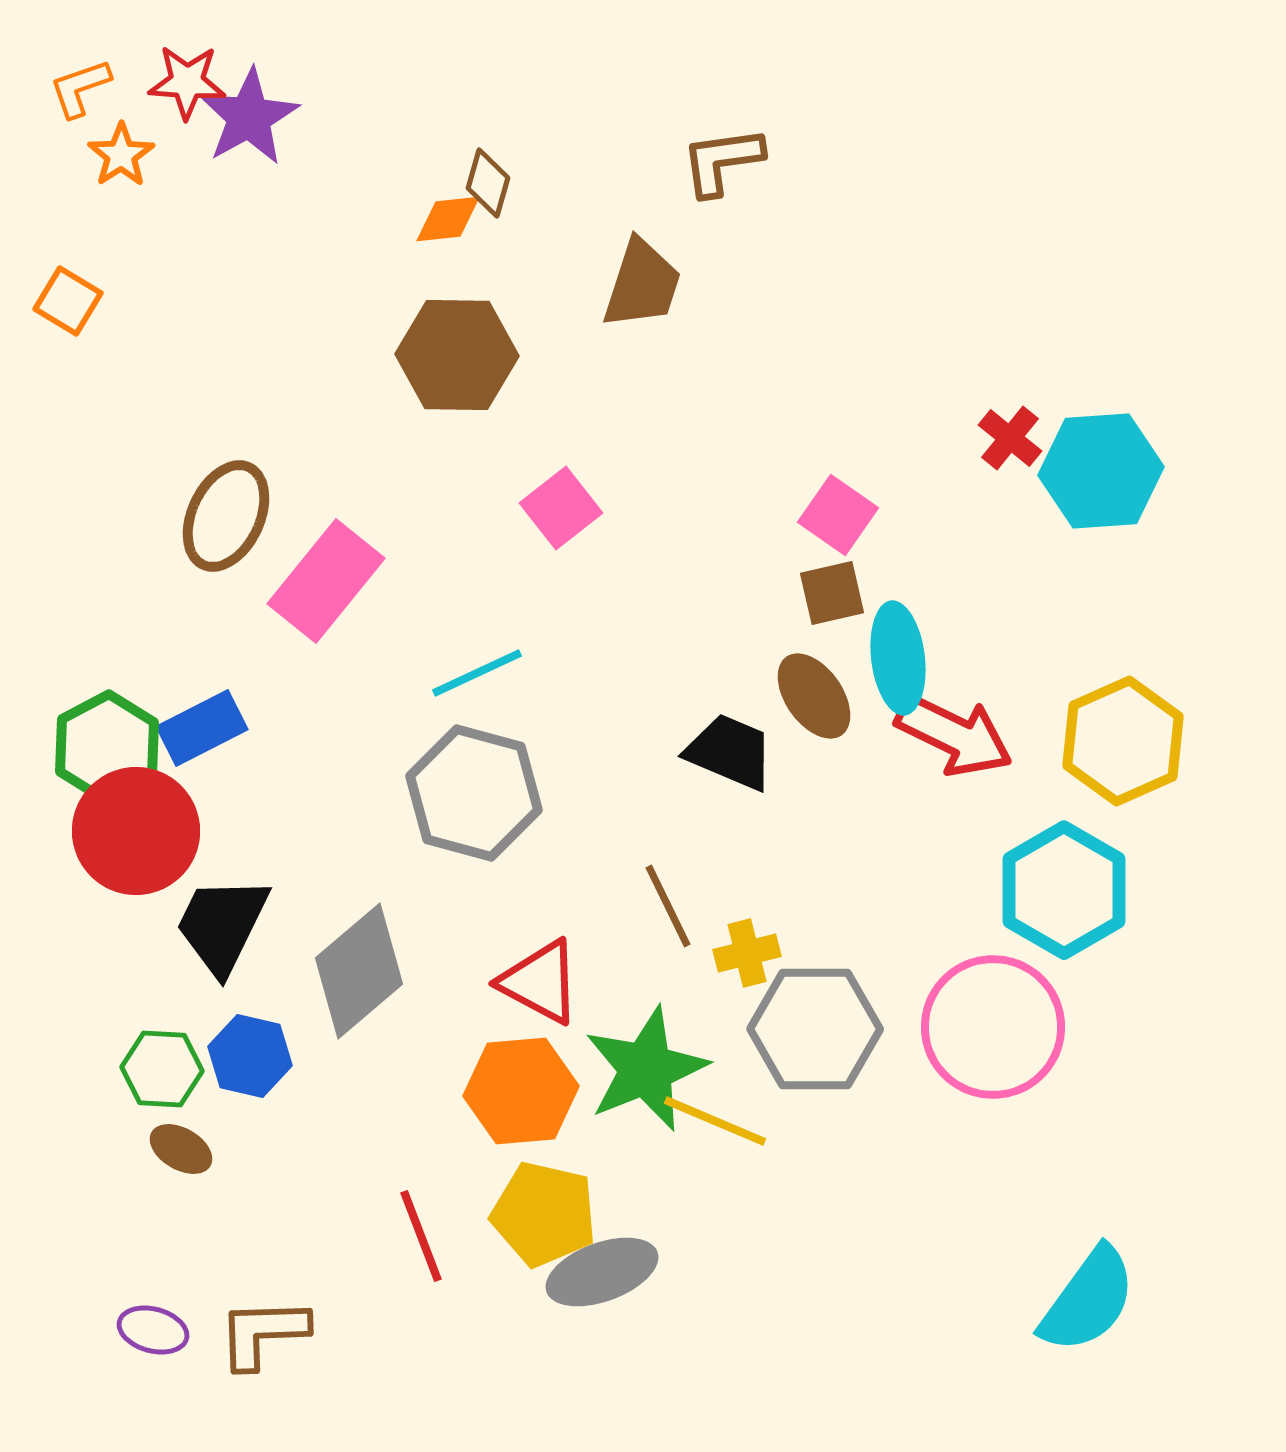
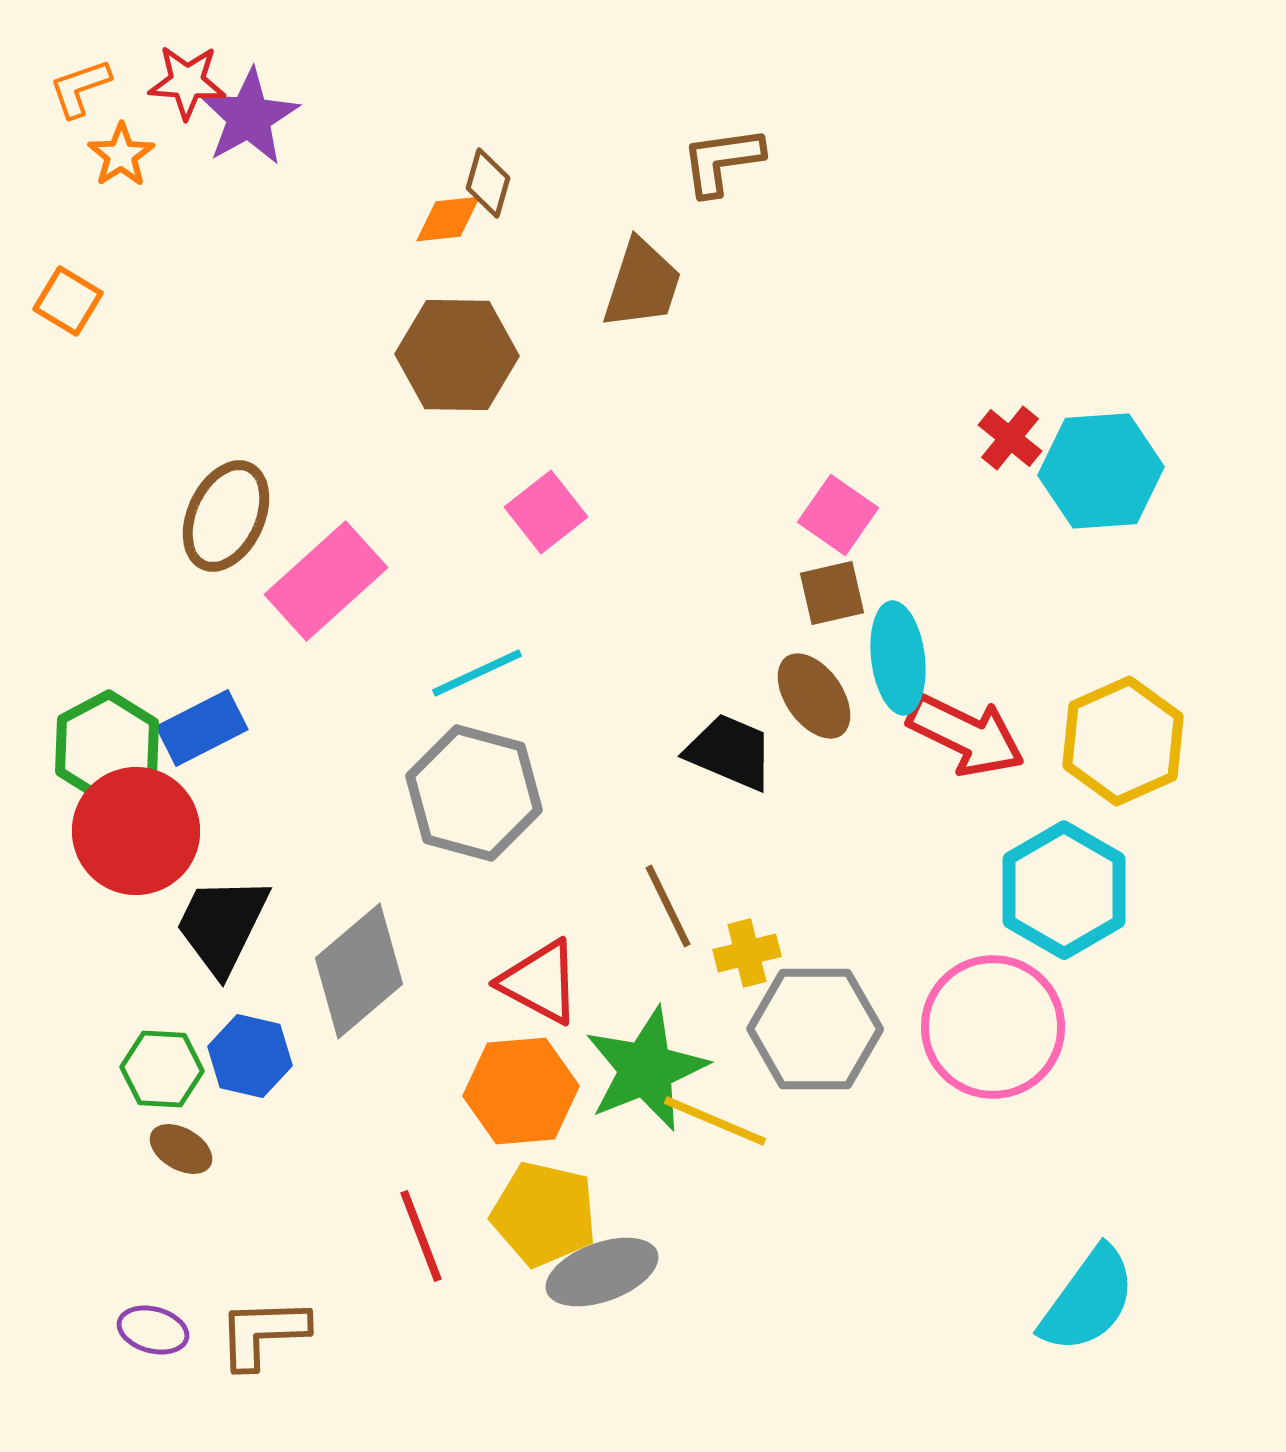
pink square at (561, 508): moved 15 px left, 4 px down
pink rectangle at (326, 581): rotated 9 degrees clockwise
red arrow at (954, 735): moved 12 px right
